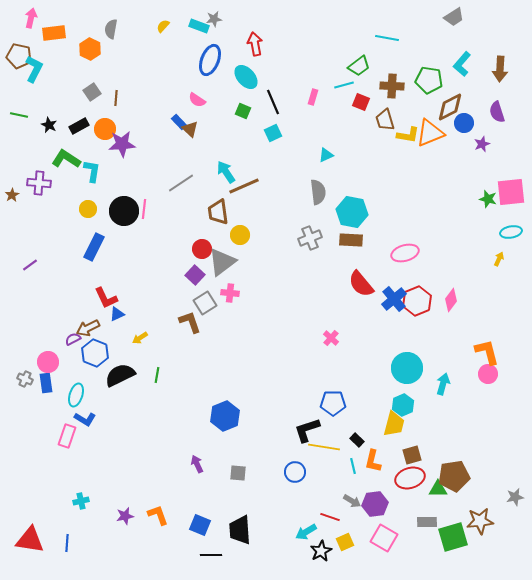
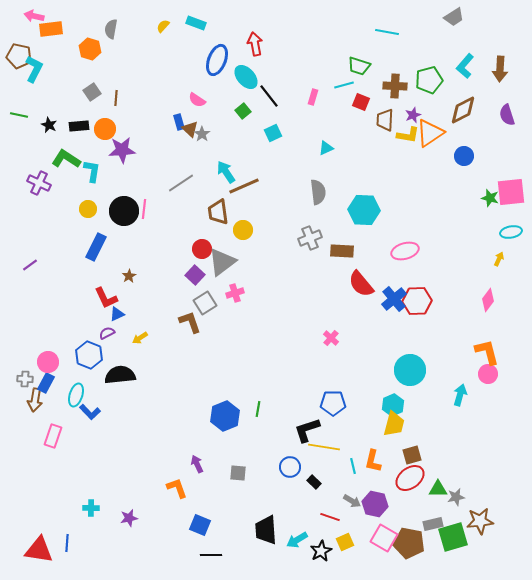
pink arrow at (31, 18): moved 3 px right, 2 px up; rotated 90 degrees counterclockwise
gray star at (214, 19): moved 12 px left, 115 px down; rotated 28 degrees counterclockwise
cyan rectangle at (199, 26): moved 3 px left, 3 px up
orange rectangle at (54, 33): moved 3 px left, 4 px up
cyan line at (387, 38): moved 6 px up
orange hexagon at (90, 49): rotated 10 degrees counterclockwise
blue ellipse at (210, 60): moved 7 px right
cyan L-shape at (462, 64): moved 3 px right, 2 px down
green trapezoid at (359, 66): rotated 55 degrees clockwise
green pentagon at (429, 80): rotated 24 degrees counterclockwise
brown cross at (392, 86): moved 3 px right
black line at (273, 102): moved 4 px left, 6 px up; rotated 15 degrees counterclockwise
brown diamond at (450, 107): moved 13 px right, 3 px down
green square at (243, 111): rotated 28 degrees clockwise
purple semicircle at (497, 112): moved 10 px right, 3 px down
brown trapezoid at (385, 120): rotated 20 degrees clockwise
blue rectangle at (179, 122): rotated 28 degrees clockwise
blue circle at (464, 123): moved 33 px down
black rectangle at (79, 126): rotated 24 degrees clockwise
orange triangle at (430, 133): rotated 12 degrees counterclockwise
purple star at (122, 144): moved 6 px down
purple star at (482, 144): moved 69 px left, 29 px up
cyan triangle at (326, 155): moved 7 px up
purple cross at (39, 183): rotated 20 degrees clockwise
brown star at (12, 195): moved 117 px right, 81 px down
green star at (488, 199): moved 2 px right, 1 px up
cyan hexagon at (352, 212): moved 12 px right, 2 px up; rotated 8 degrees counterclockwise
yellow circle at (240, 235): moved 3 px right, 5 px up
brown rectangle at (351, 240): moved 9 px left, 11 px down
blue rectangle at (94, 247): moved 2 px right
pink ellipse at (405, 253): moved 2 px up
pink cross at (230, 293): moved 5 px right; rotated 24 degrees counterclockwise
pink diamond at (451, 300): moved 37 px right
red hexagon at (417, 301): rotated 20 degrees clockwise
brown arrow at (88, 328): moved 53 px left, 72 px down; rotated 55 degrees counterclockwise
purple semicircle at (73, 339): moved 34 px right, 6 px up
blue hexagon at (95, 353): moved 6 px left, 2 px down
cyan circle at (407, 368): moved 3 px right, 2 px down
black semicircle at (120, 375): rotated 20 degrees clockwise
green line at (157, 375): moved 101 px right, 34 px down
gray cross at (25, 379): rotated 21 degrees counterclockwise
blue rectangle at (46, 383): rotated 36 degrees clockwise
cyan arrow at (443, 384): moved 17 px right, 11 px down
cyan hexagon at (403, 405): moved 10 px left
blue L-shape at (85, 419): moved 5 px right, 7 px up; rotated 15 degrees clockwise
pink rectangle at (67, 436): moved 14 px left
black rectangle at (357, 440): moved 43 px left, 42 px down
blue circle at (295, 472): moved 5 px left, 5 px up
brown pentagon at (454, 476): moved 45 px left, 67 px down; rotated 20 degrees clockwise
red ellipse at (410, 478): rotated 20 degrees counterclockwise
gray star at (515, 497): moved 59 px left
cyan cross at (81, 501): moved 10 px right, 7 px down; rotated 14 degrees clockwise
purple hexagon at (375, 504): rotated 20 degrees clockwise
orange L-shape at (158, 515): moved 19 px right, 27 px up
purple star at (125, 516): moved 4 px right, 2 px down
gray rectangle at (427, 522): moved 6 px right, 2 px down; rotated 12 degrees counterclockwise
black trapezoid at (240, 530): moved 26 px right
cyan arrow at (306, 532): moved 9 px left, 8 px down
red triangle at (30, 540): moved 9 px right, 10 px down
